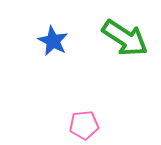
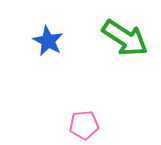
blue star: moved 5 px left
